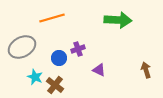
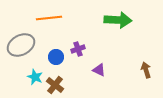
orange line: moved 3 px left; rotated 10 degrees clockwise
gray ellipse: moved 1 px left, 2 px up
blue circle: moved 3 px left, 1 px up
